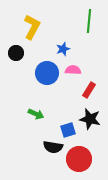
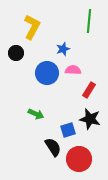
black semicircle: rotated 132 degrees counterclockwise
